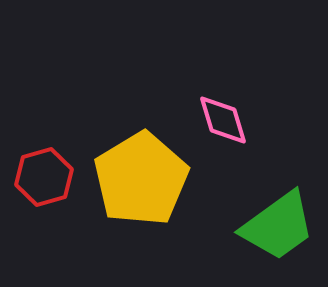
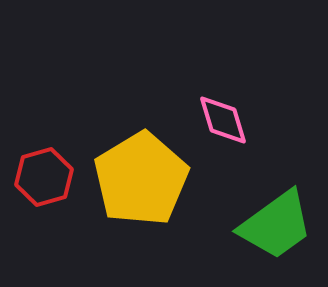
green trapezoid: moved 2 px left, 1 px up
